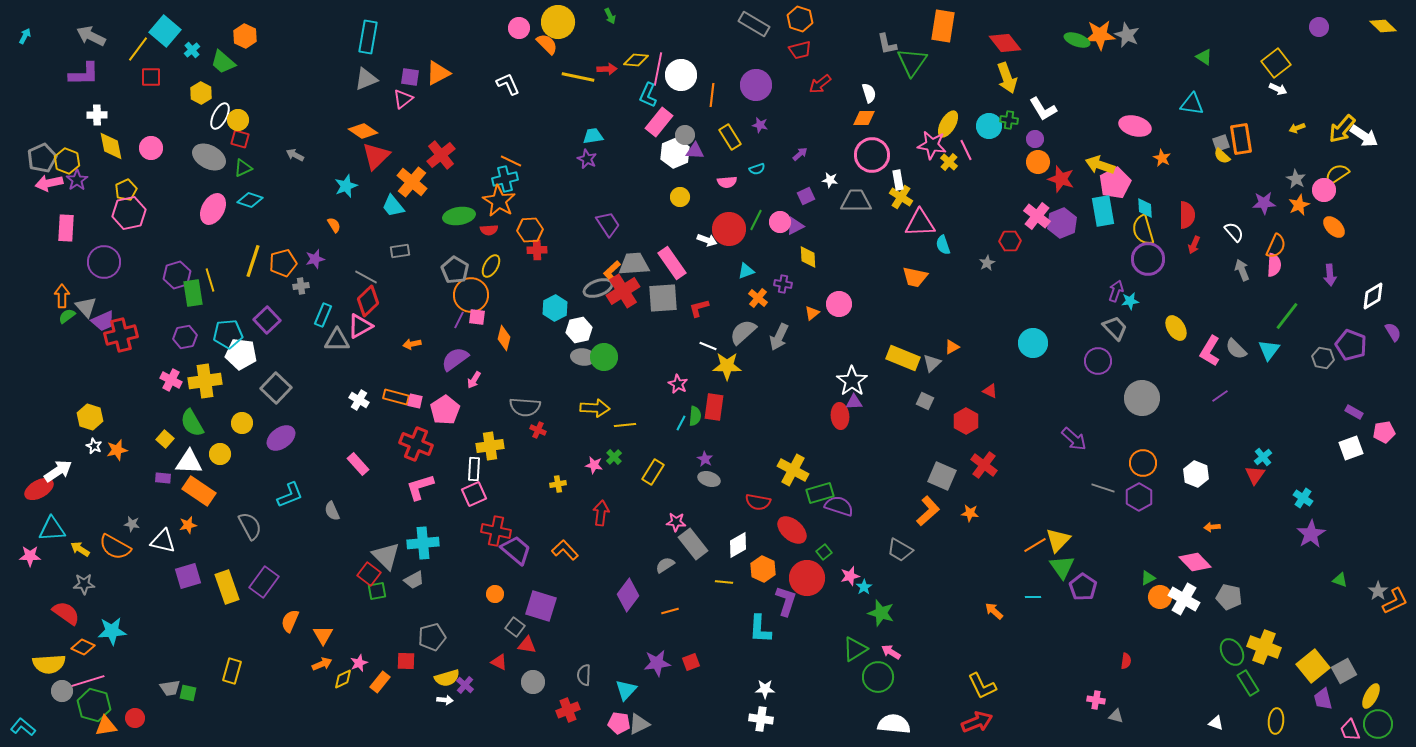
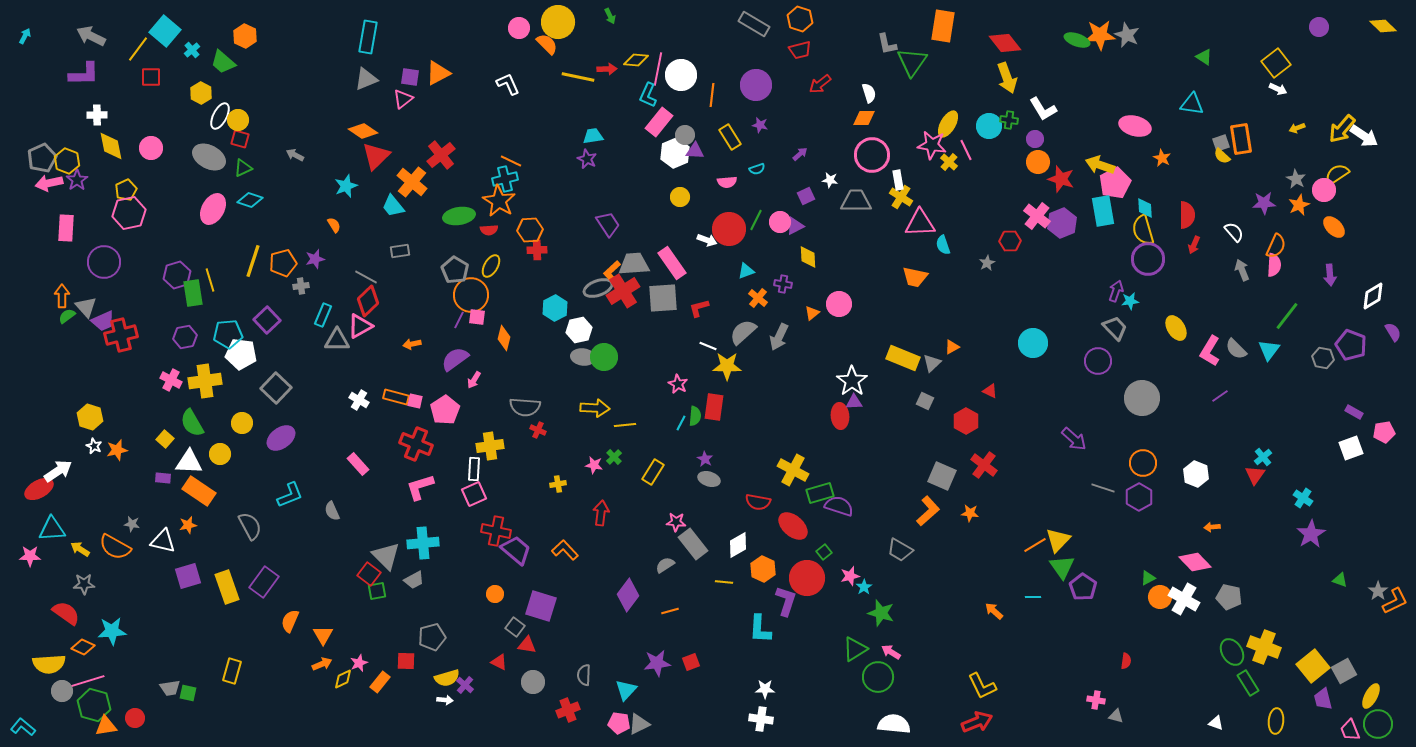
red ellipse at (792, 530): moved 1 px right, 4 px up
